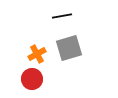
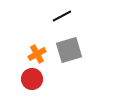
black line: rotated 18 degrees counterclockwise
gray square: moved 2 px down
